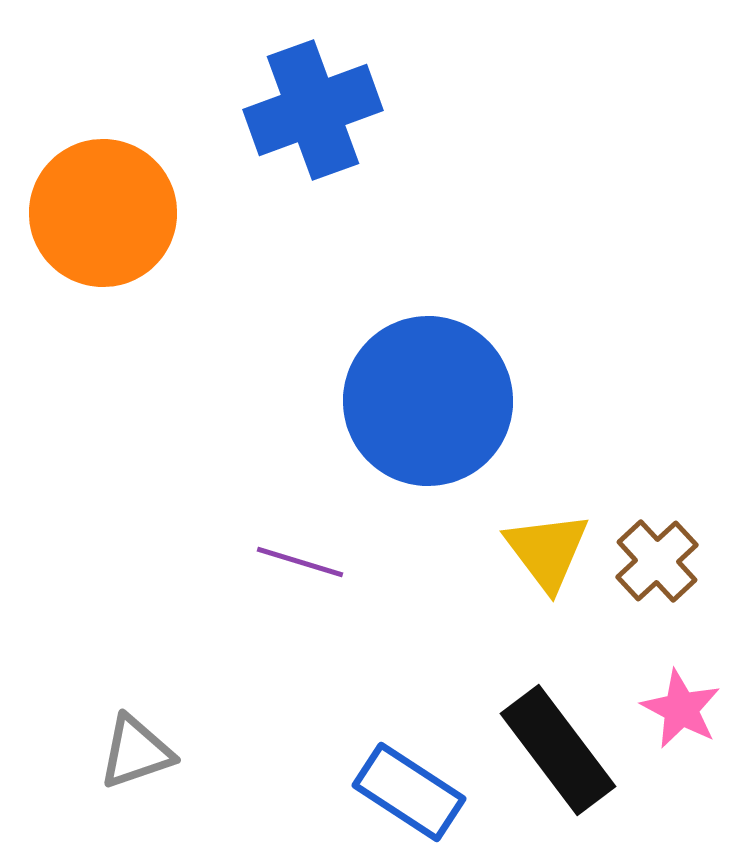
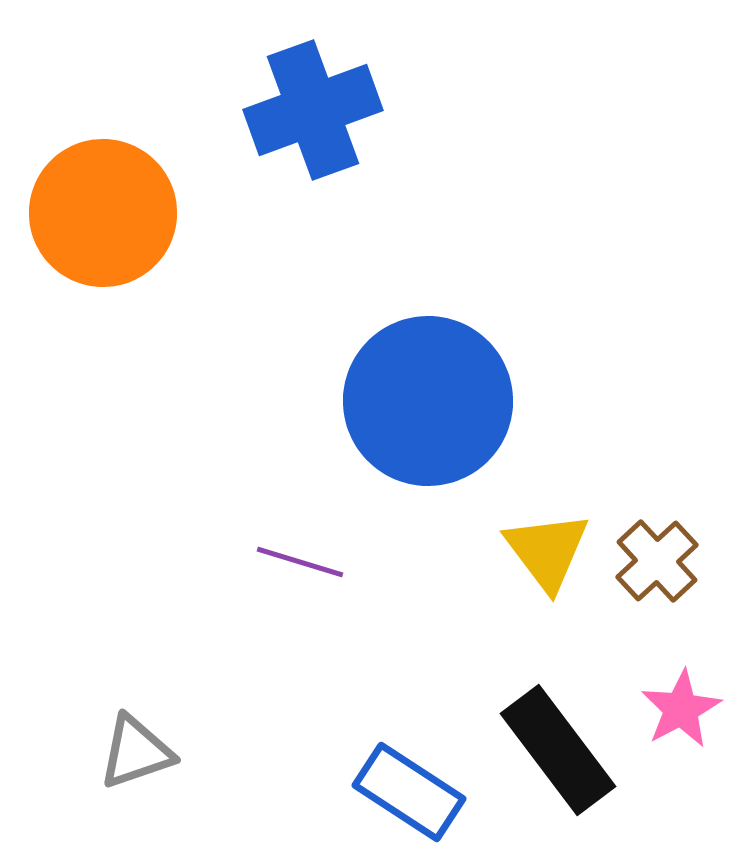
pink star: rotated 16 degrees clockwise
